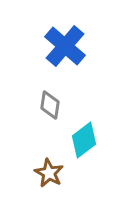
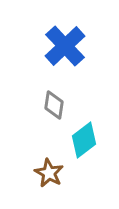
blue cross: rotated 6 degrees clockwise
gray diamond: moved 4 px right
